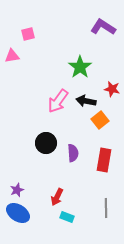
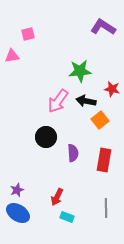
green star: moved 4 px down; rotated 30 degrees clockwise
black circle: moved 6 px up
